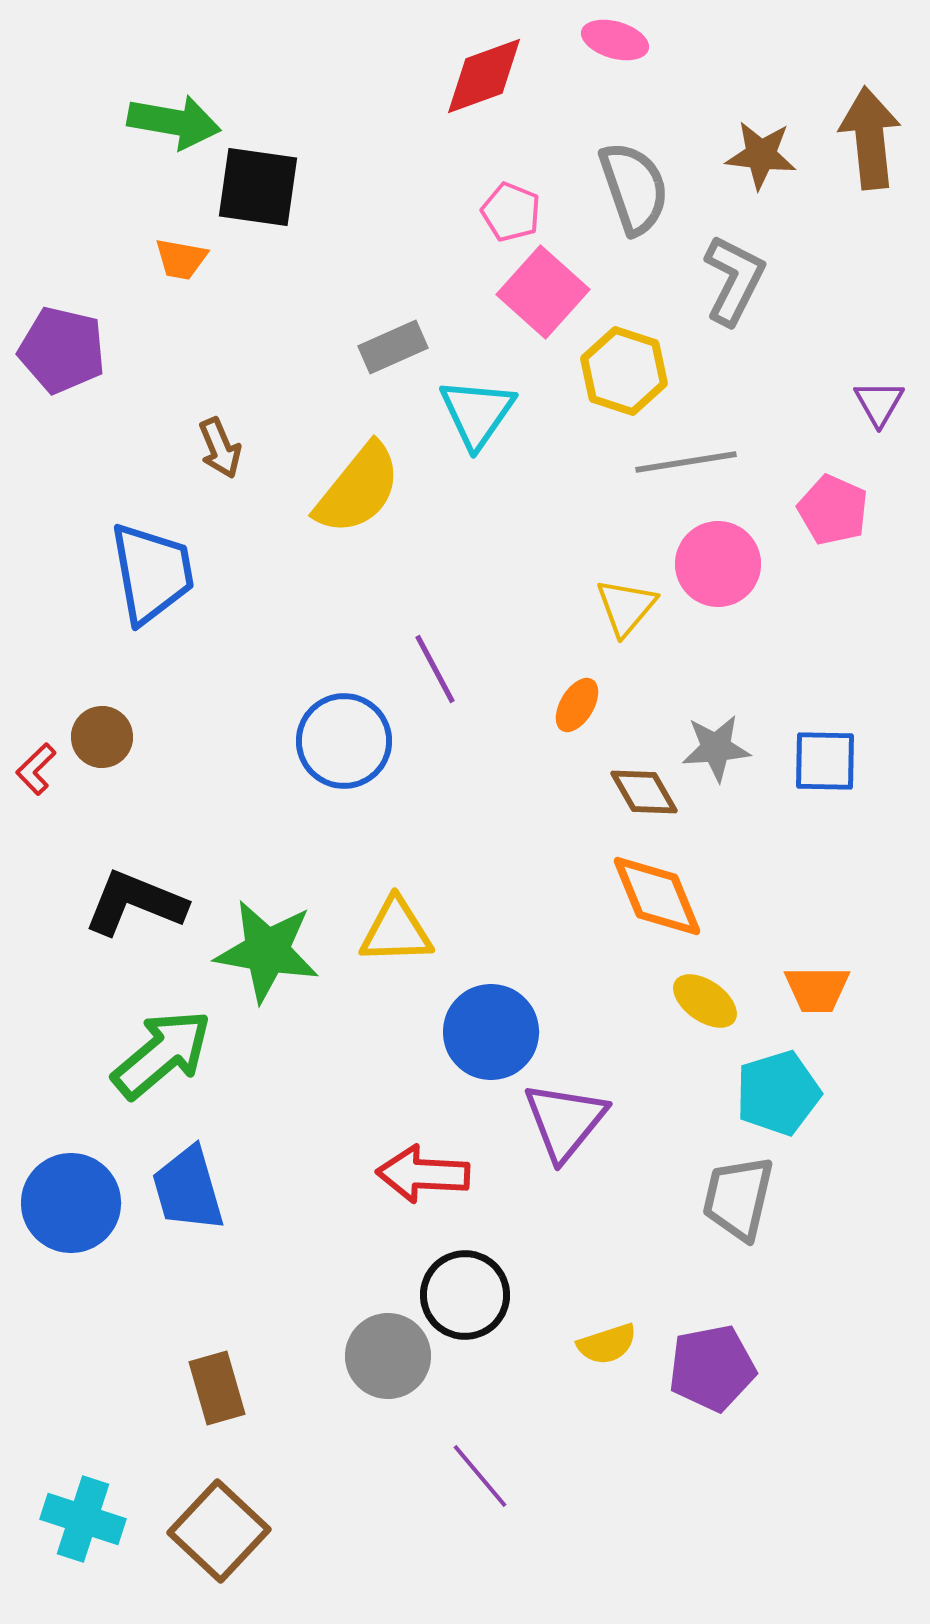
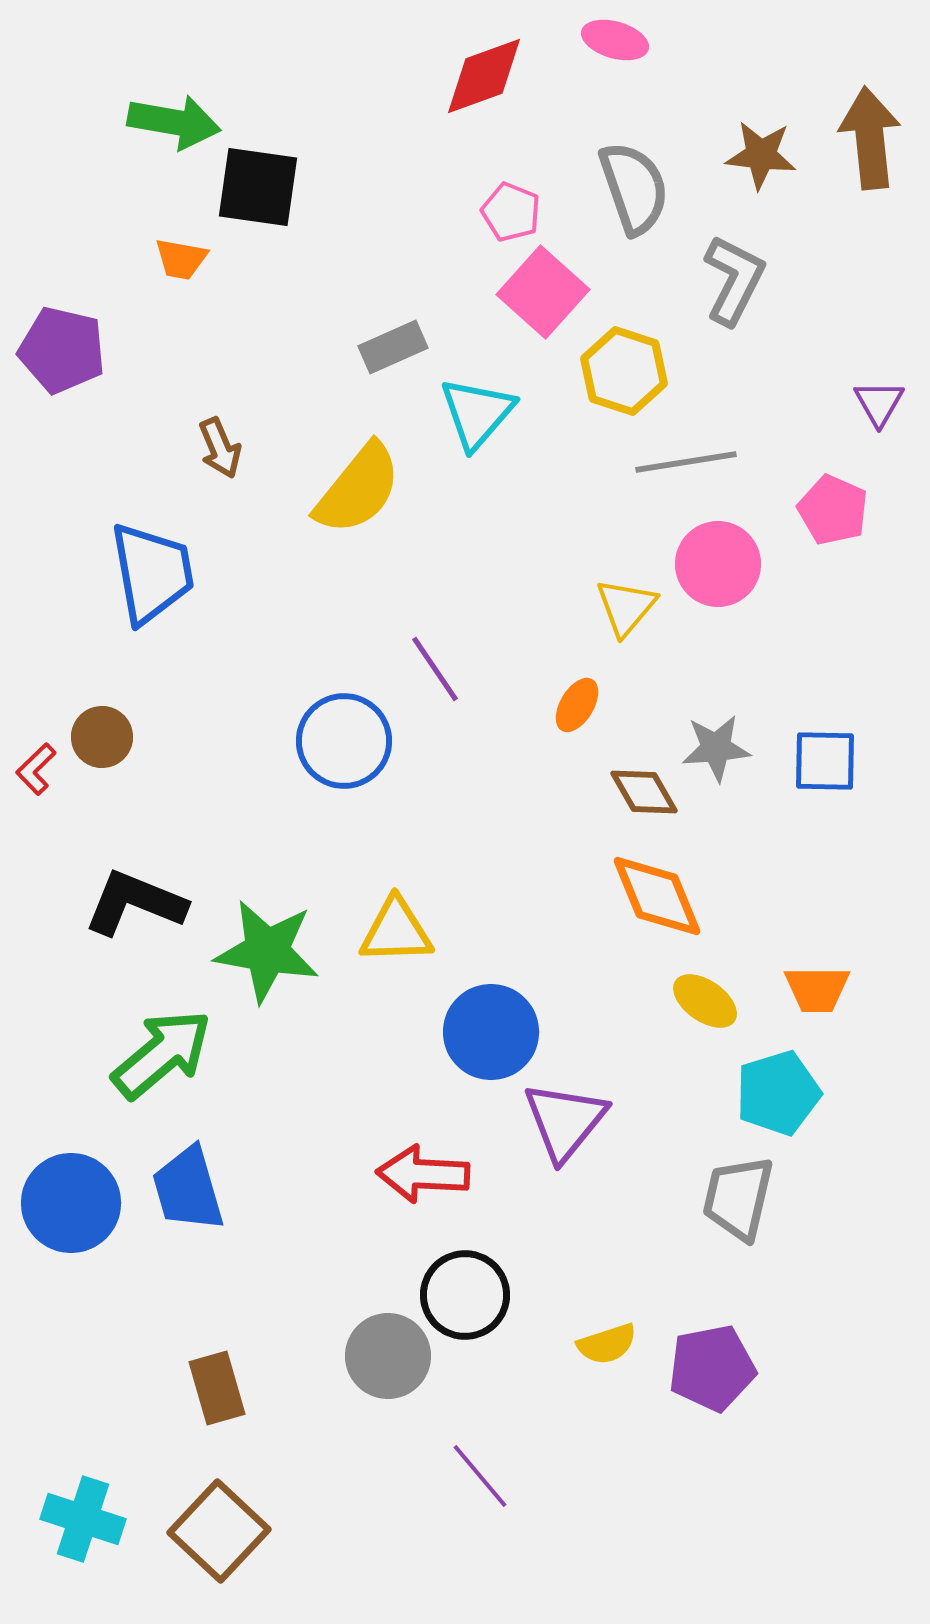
cyan triangle at (477, 413): rotated 6 degrees clockwise
purple line at (435, 669): rotated 6 degrees counterclockwise
